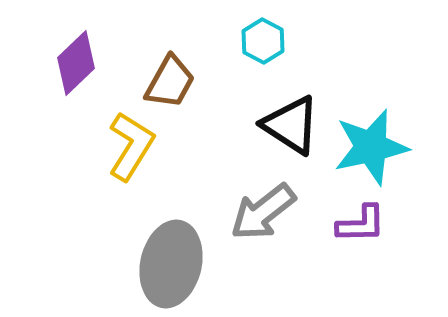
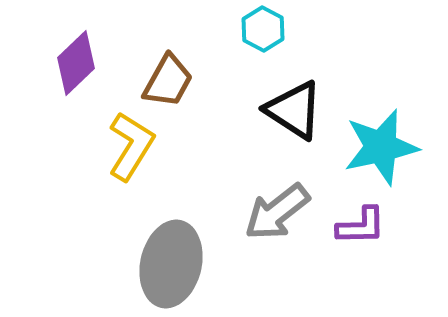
cyan hexagon: moved 12 px up
brown trapezoid: moved 2 px left, 1 px up
black triangle: moved 3 px right, 15 px up
cyan star: moved 10 px right
gray arrow: moved 14 px right
purple L-shape: moved 2 px down
